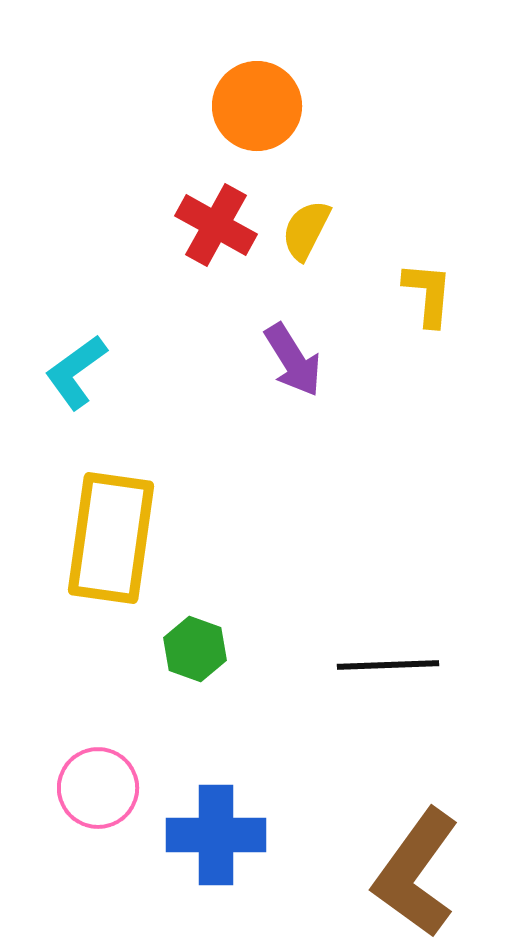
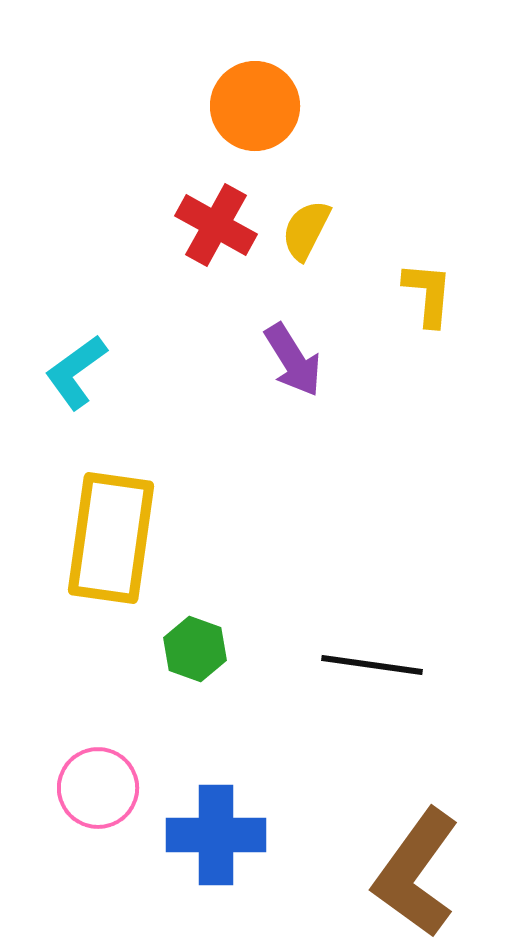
orange circle: moved 2 px left
black line: moved 16 px left; rotated 10 degrees clockwise
